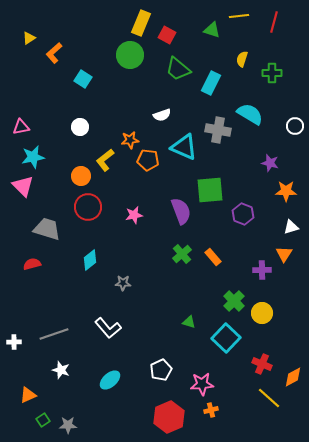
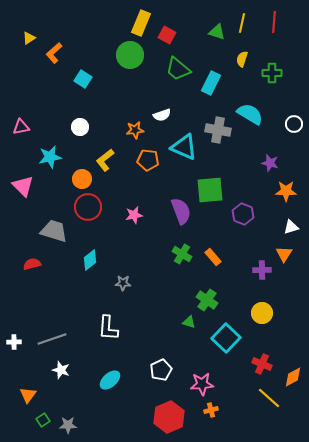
yellow line at (239, 16): moved 3 px right, 7 px down; rotated 72 degrees counterclockwise
red line at (274, 22): rotated 10 degrees counterclockwise
green triangle at (212, 30): moved 5 px right, 2 px down
white circle at (295, 126): moved 1 px left, 2 px up
orange star at (130, 140): moved 5 px right, 10 px up
cyan star at (33, 157): moved 17 px right
orange circle at (81, 176): moved 1 px right, 3 px down
gray trapezoid at (47, 229): moved 7 px right, 2 px down
green cross at (182, 254): rotated 18 degrees counterclockwise
green cross at (234, 301): moved 27 px left, 1 px up; rotated 10 degrees counterclockwise
white L-shape at (108, 328): rotated 44 degrees clockwise
gray line at (54, 334): moved 2 px left, 5 px down
orange triangle at (28, 395): rotated 30 degrees counterclockwise
